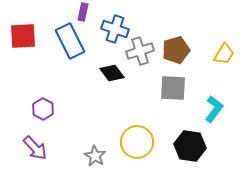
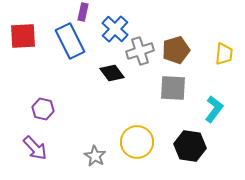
blue cross: rotated 24 degrees clockwise
yellow trapezoid: rotated 25 degrees counterclockwise
purple hexagon: rotated 15 degrees counterclockwise
